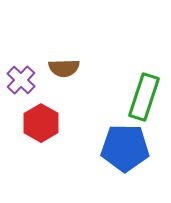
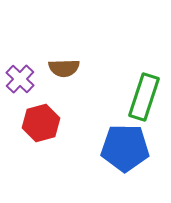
purple cross: moved 1 px left, 1 px up
red hexagon: rotated 15 degrees clockwise
